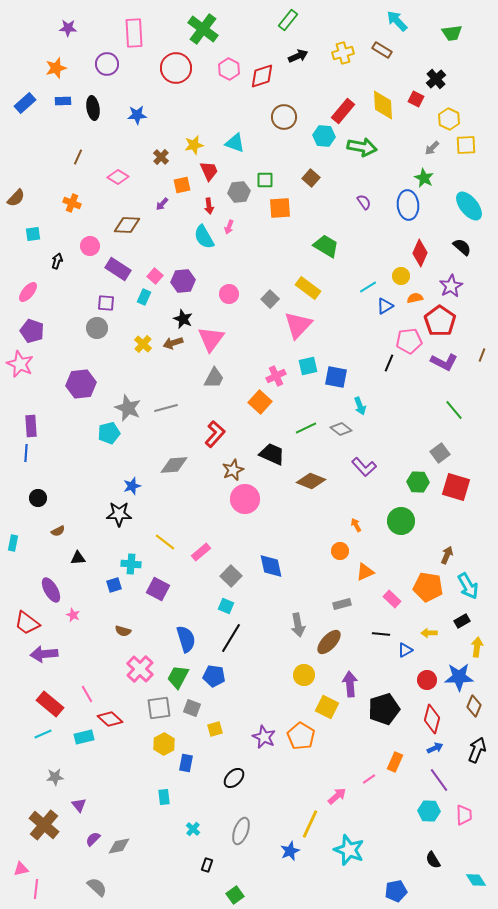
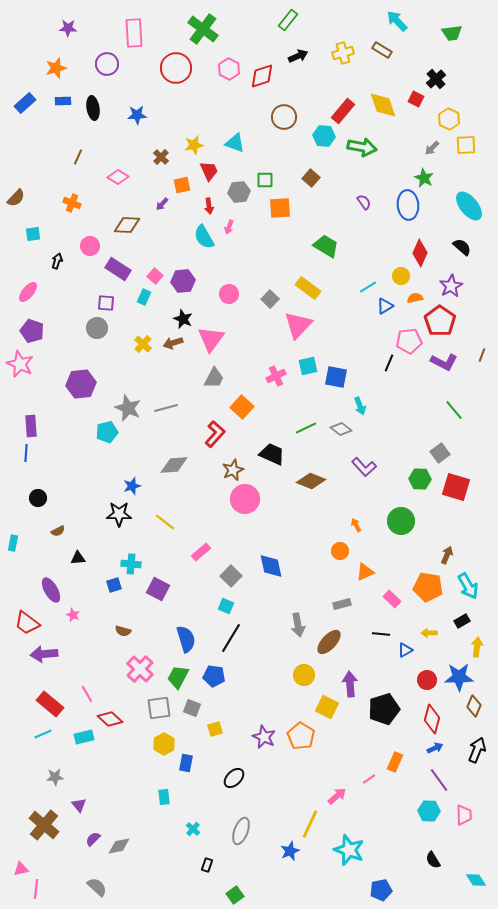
yellow diamond at (383, 105): rotated 16 degrees counterclockwise
orange square at (260, 402): moved 18 px left, 5 px down
cyan pentagon at (109, 433): moved 2 px left, 1 px up
green hexagon at (418, 482): moved 2 px right, 3 px up
yellow line at (165, 542): moved 20 px up
blue pentagon at (396, 891): moved 15 px left, 1 px up
